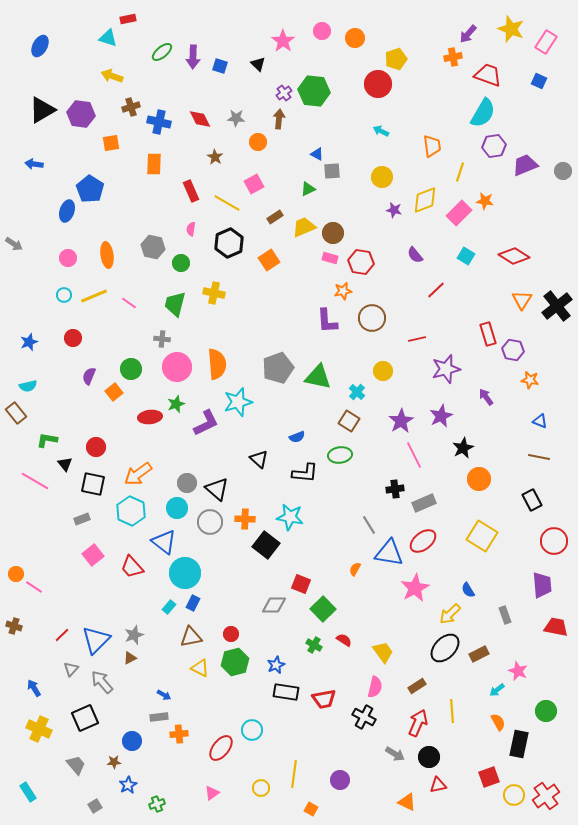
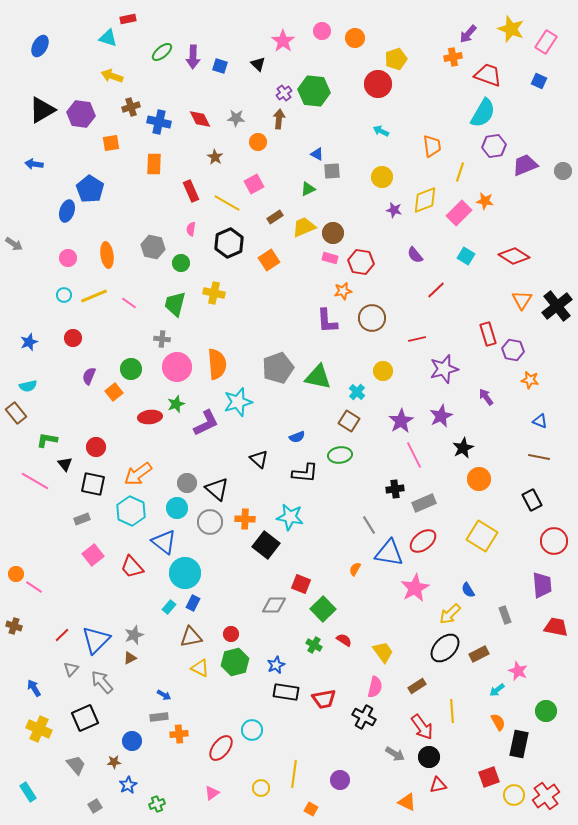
purple star at (446, 369): moved 2 px left
red arrow at (418, 723): moved 4 px right, 4 px down; rotated 120 degrees clockwise
